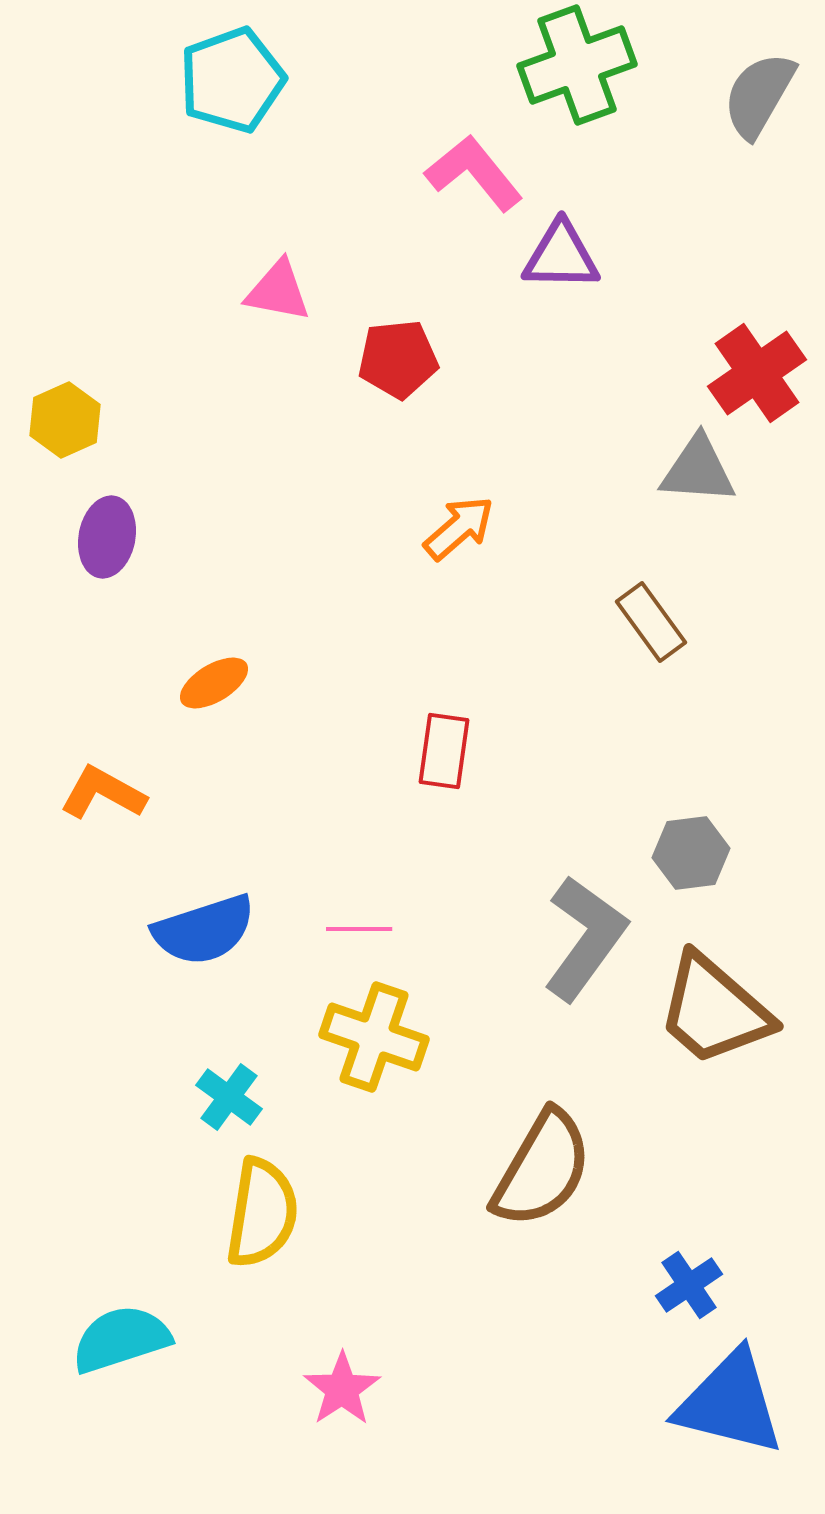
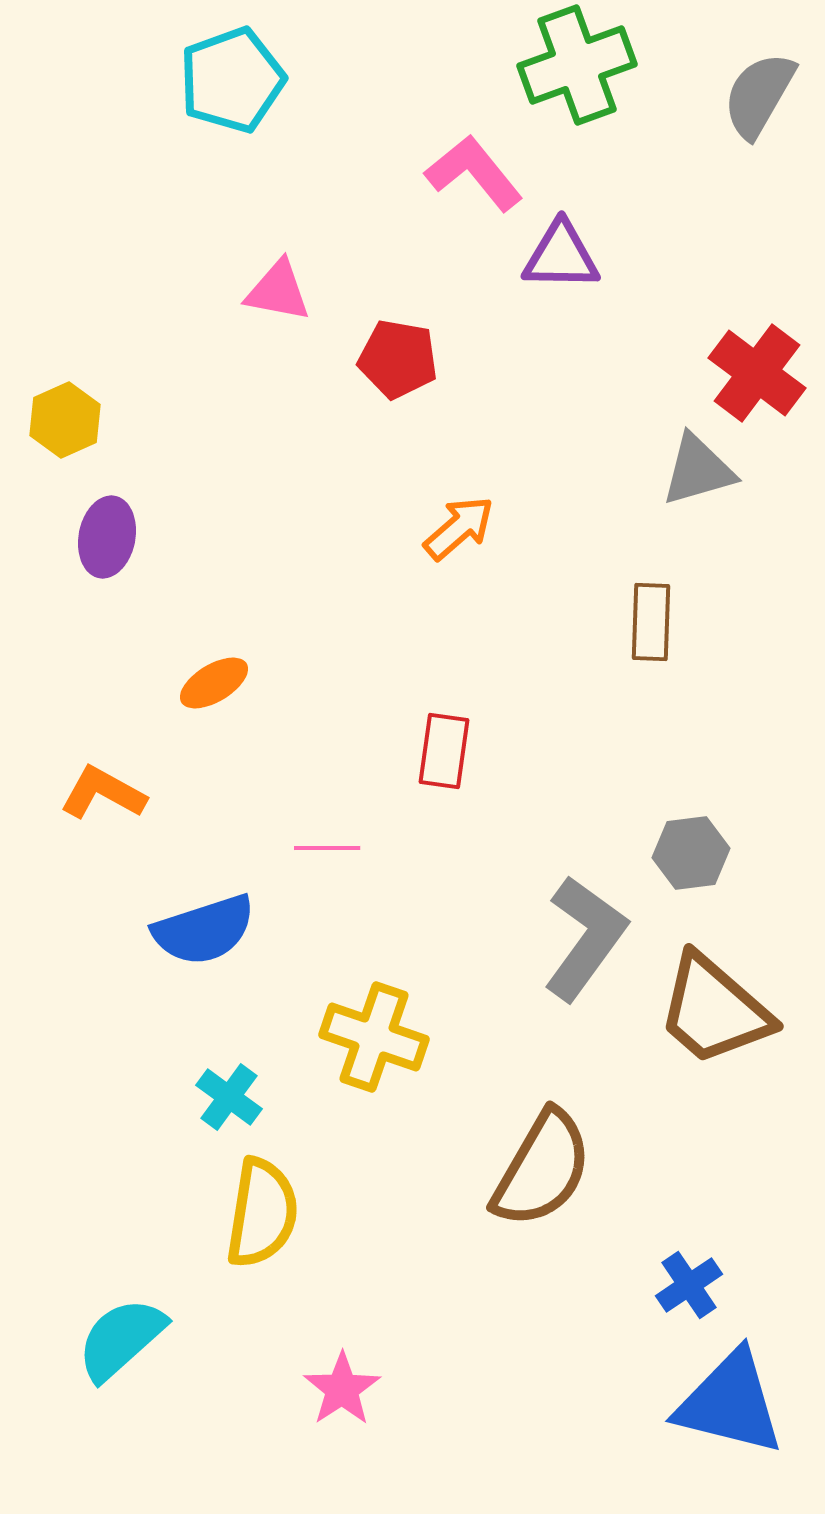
red pentagon: rotated 16 degrees clockwise
red cross: rotated 18 degrees counterclockwise
gray triangle: rotated 20 degrees counterclockwise
brown rectangle: rotated 38 degrees clockwise
pink line: moved 32 px left, 81 px up
cyan semicircle: rotated 24 degrees counterclockwise
